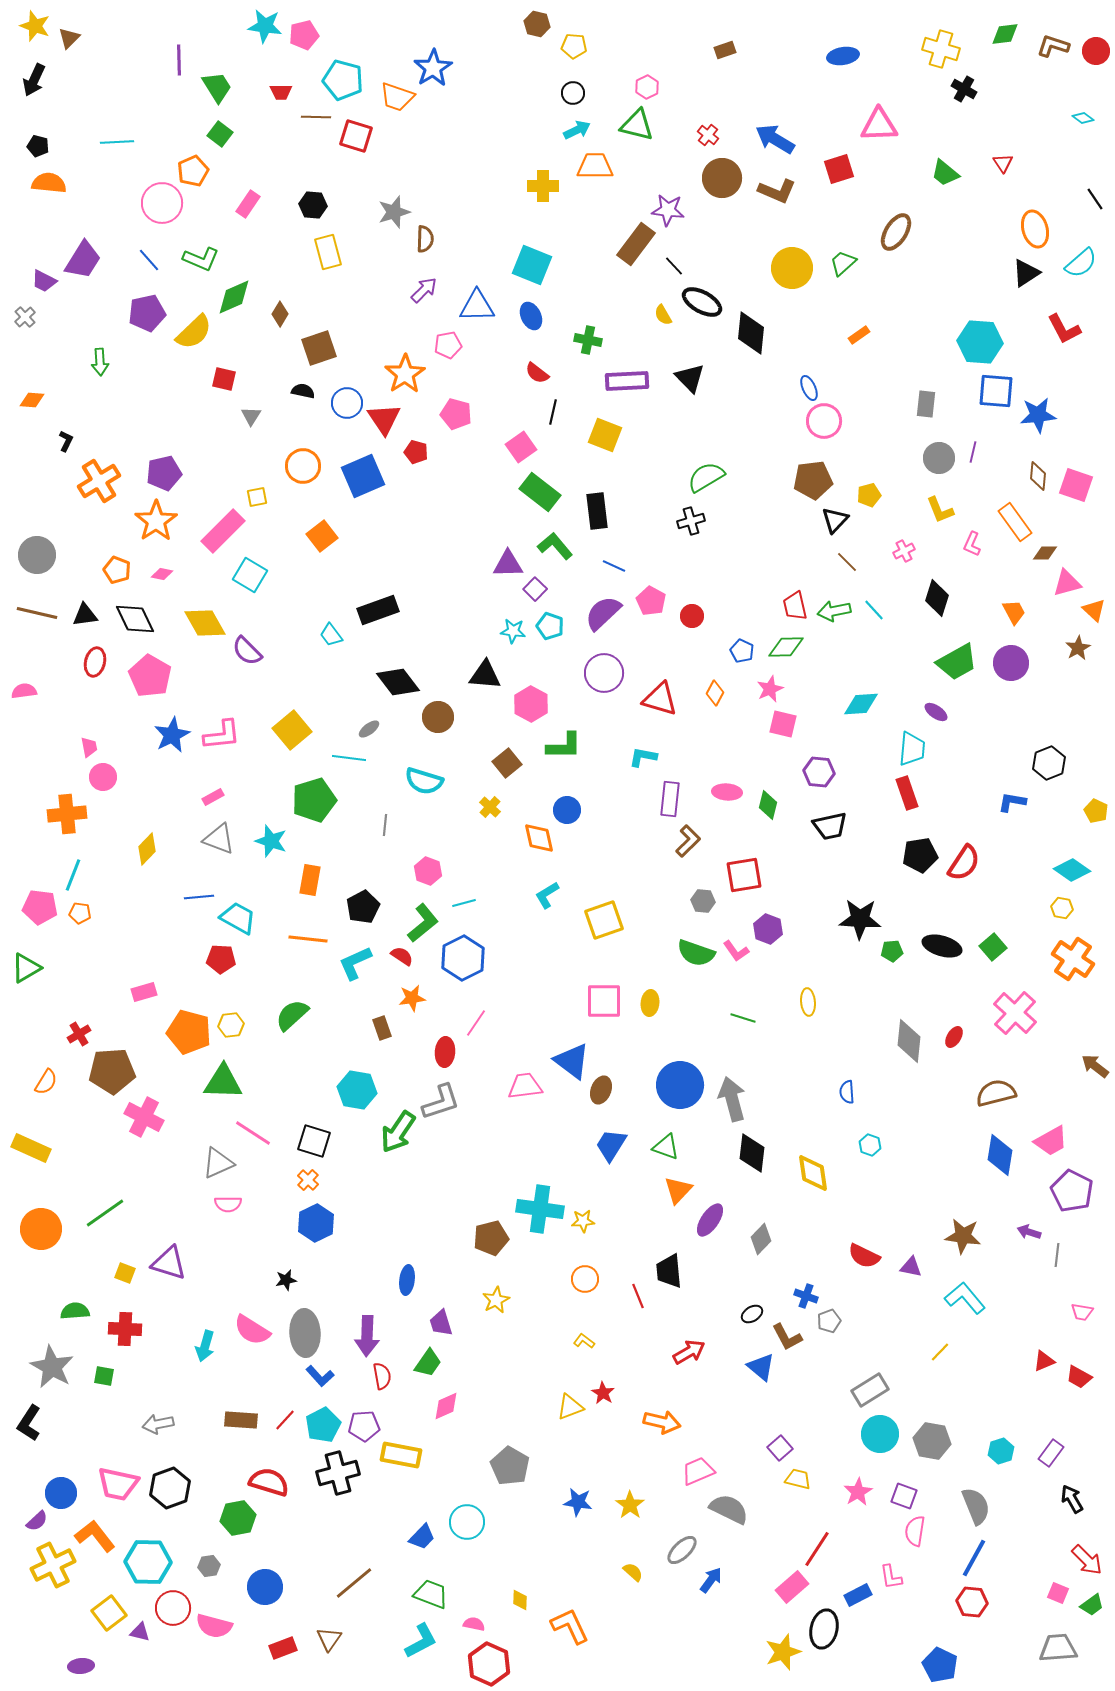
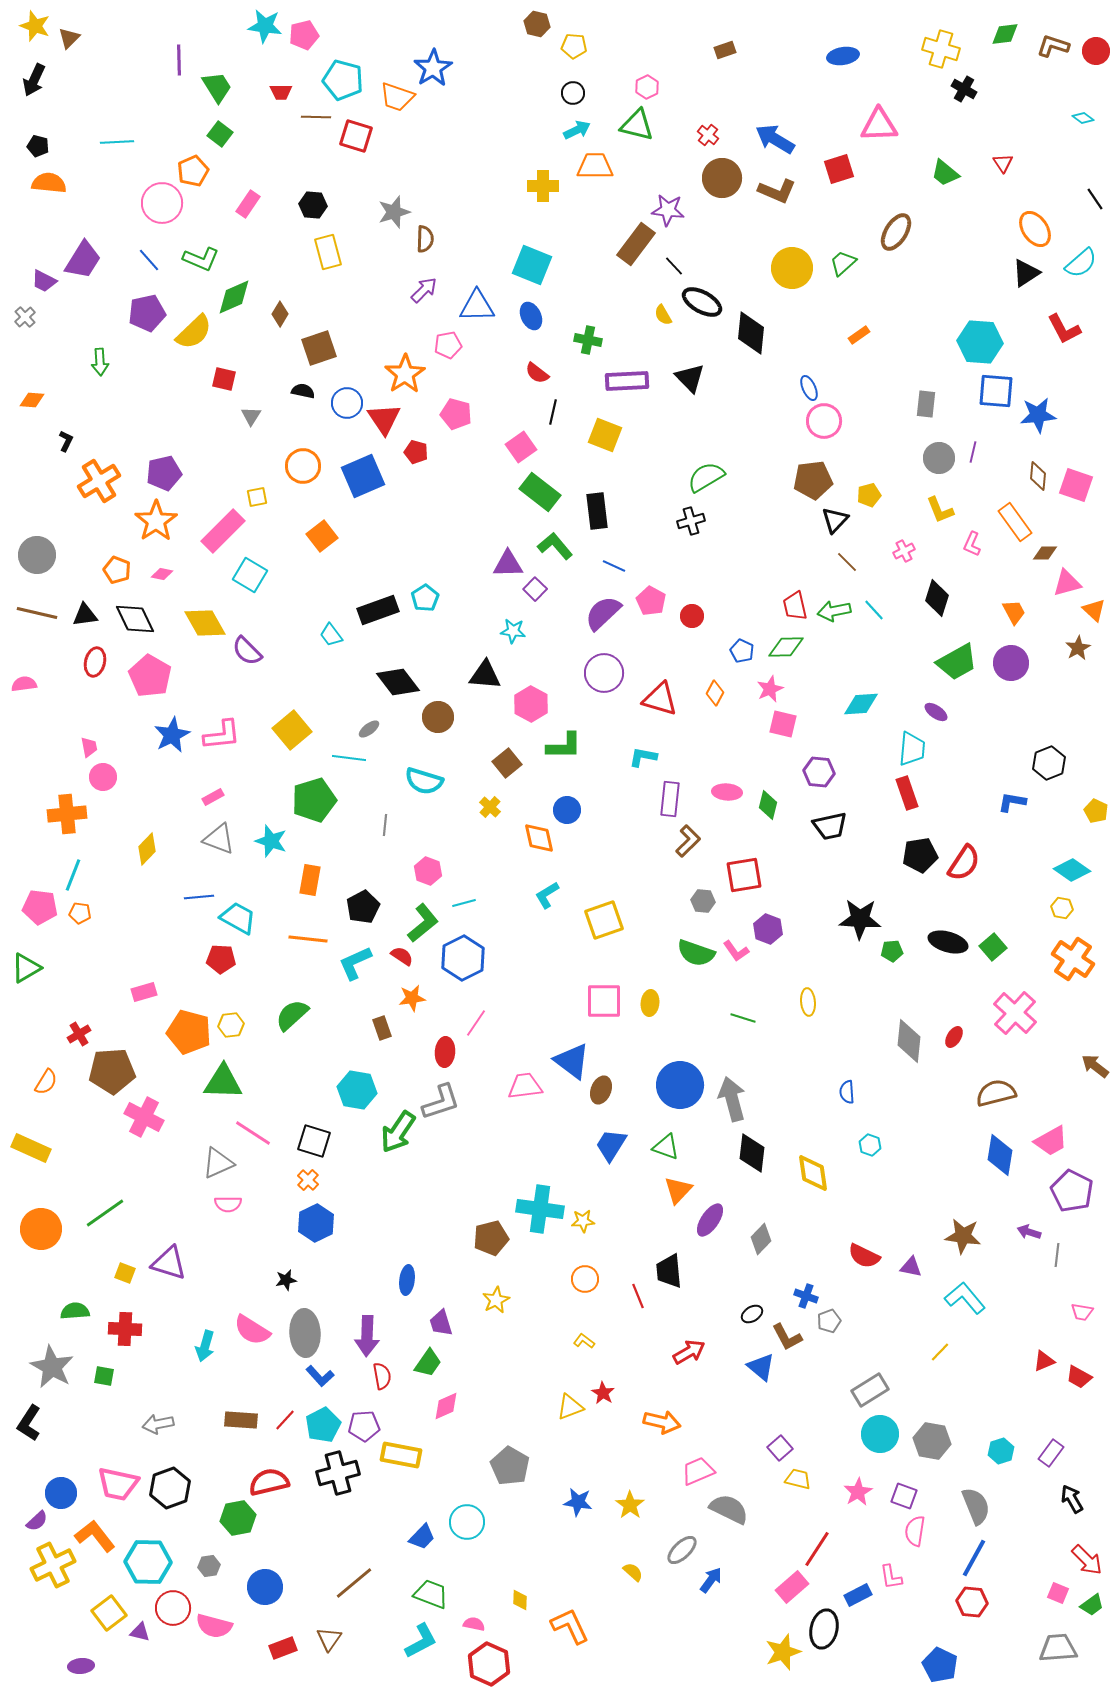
orange ellipse at (1035, 229): rotated 18 degrees counterclockwise
cyan pentagon at (550, 626): moved 125 px left, 28 px up; rotated 20 degrees clockwise
pink semicircle at (24, 691): moved 7 px up
black ellipse at (942, 946): moved 6 px right, 4 px up
red semicircle at (269, 1482): rotated 30 degrees counterclockwise
